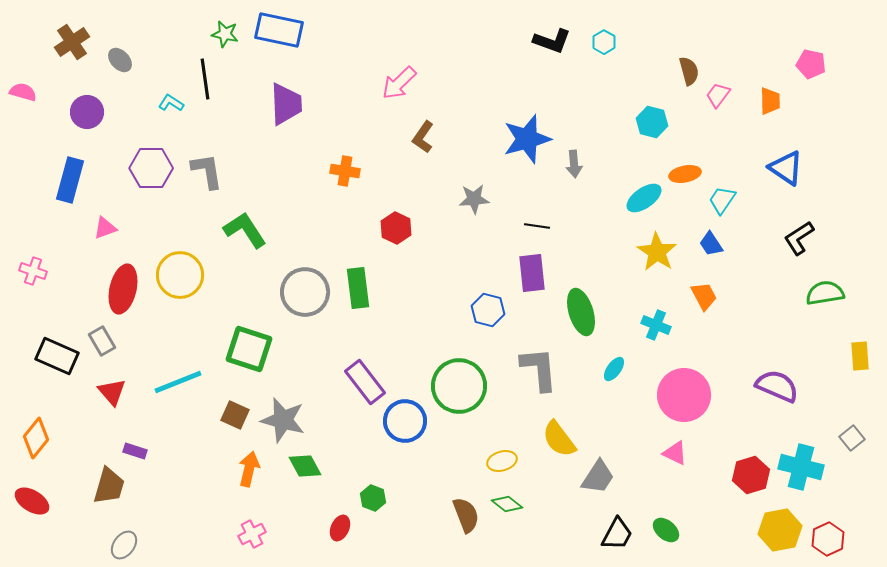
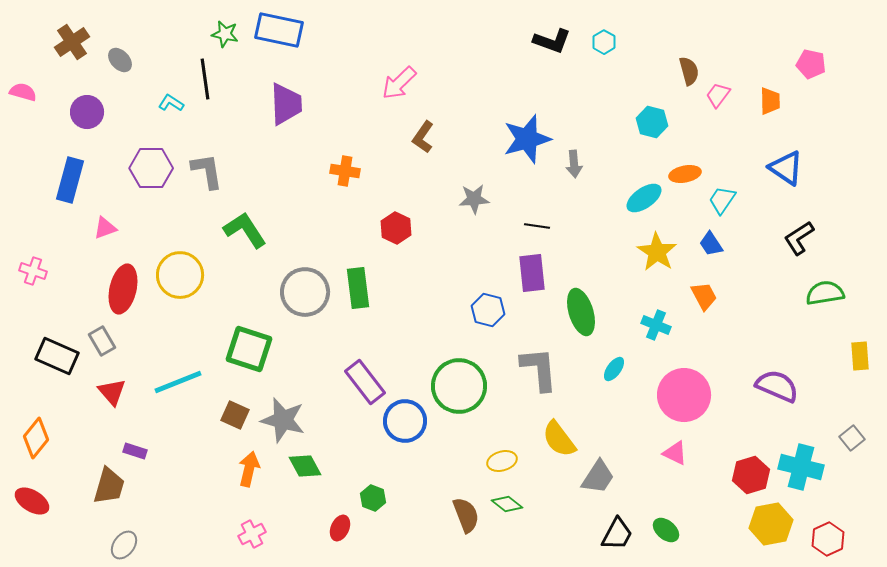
yellow hexagon at (780, 530): moved 9 px left, 6 px up
